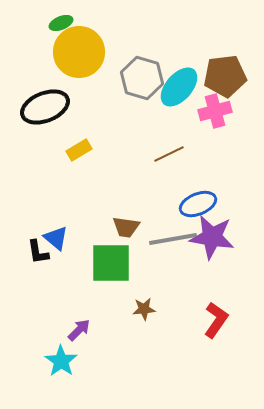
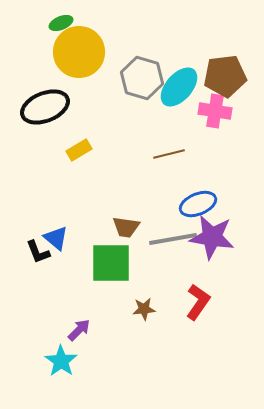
pink cross: rotated 24 degrees clockwise
brown line: rotated 12 degrees clockwise
black L-shape: rotated 12 degrees counterclockwise
red L-shape: moved 18 px left, 18 px up
